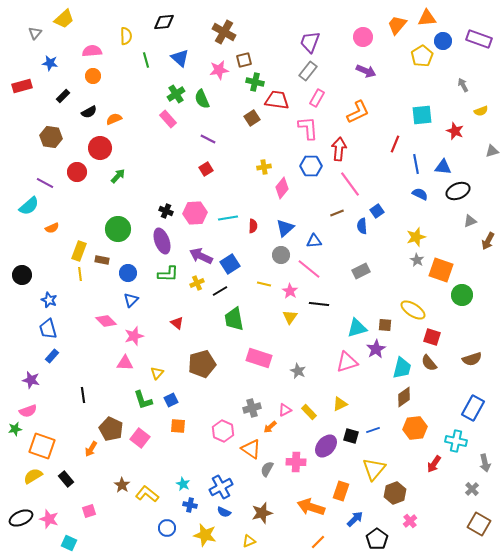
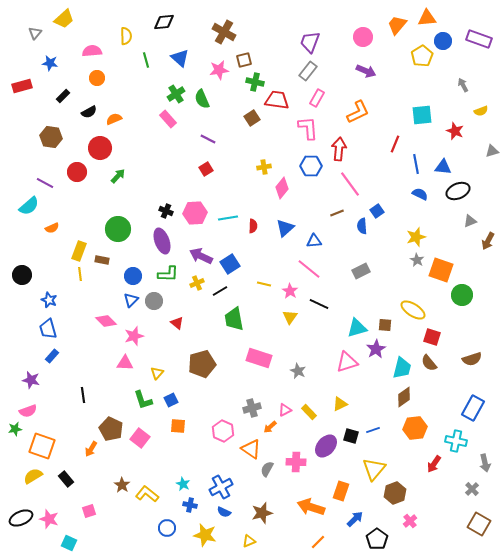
orange circle at (93, 76): moved 4 px right, 2 px down
gray circle at (281, 255): moved 127 px left, 46 px down
blue circle at (128, 273): moved 5 px right, 3 px down
black line at (319, 304): rotated 18 degrees clockwise
